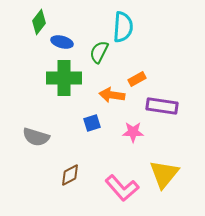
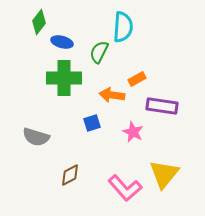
pink star: rotated 25 degrees clockwise
pink L-shape: moved 3 px right
